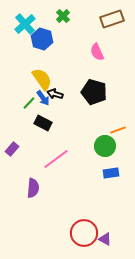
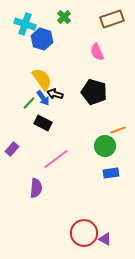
green cross: moved 1 px right, 1 px down
cyan cross: rotated 30 degrees counterclockwise
purple semicircle: moved 3 px right
